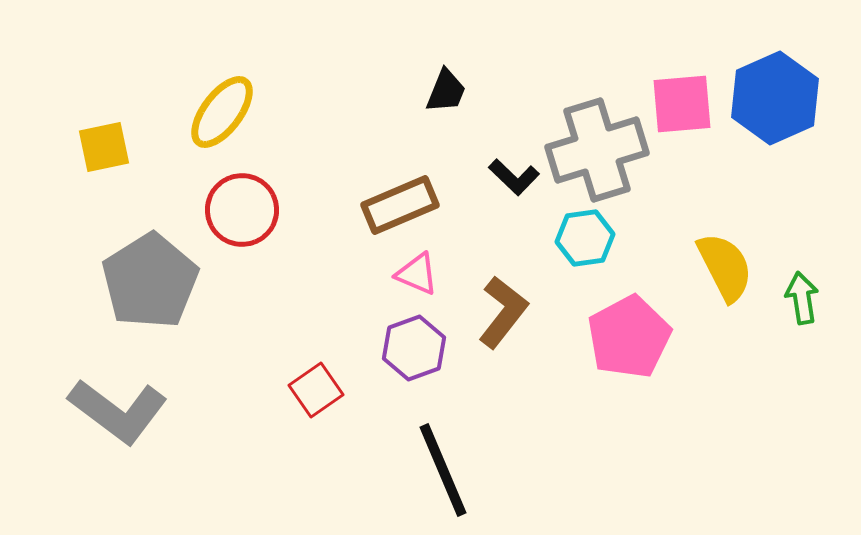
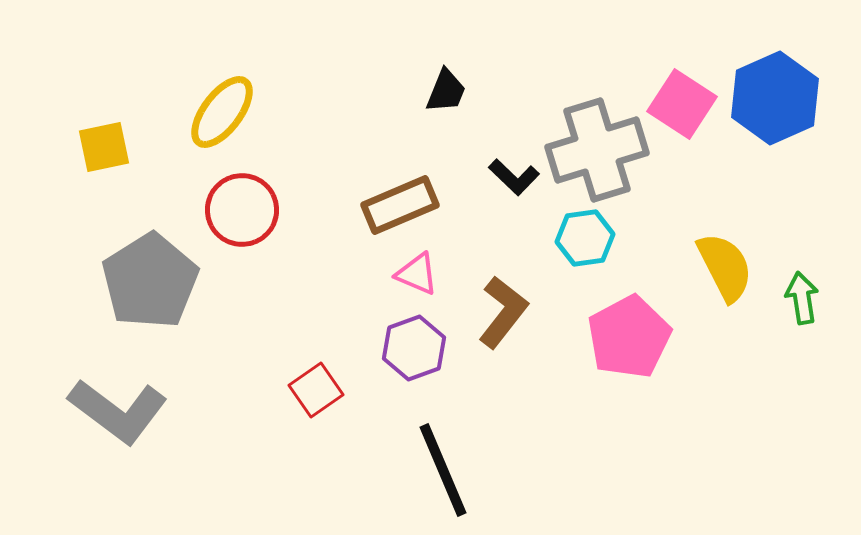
pink square: rotated 38 degrees clockwise
